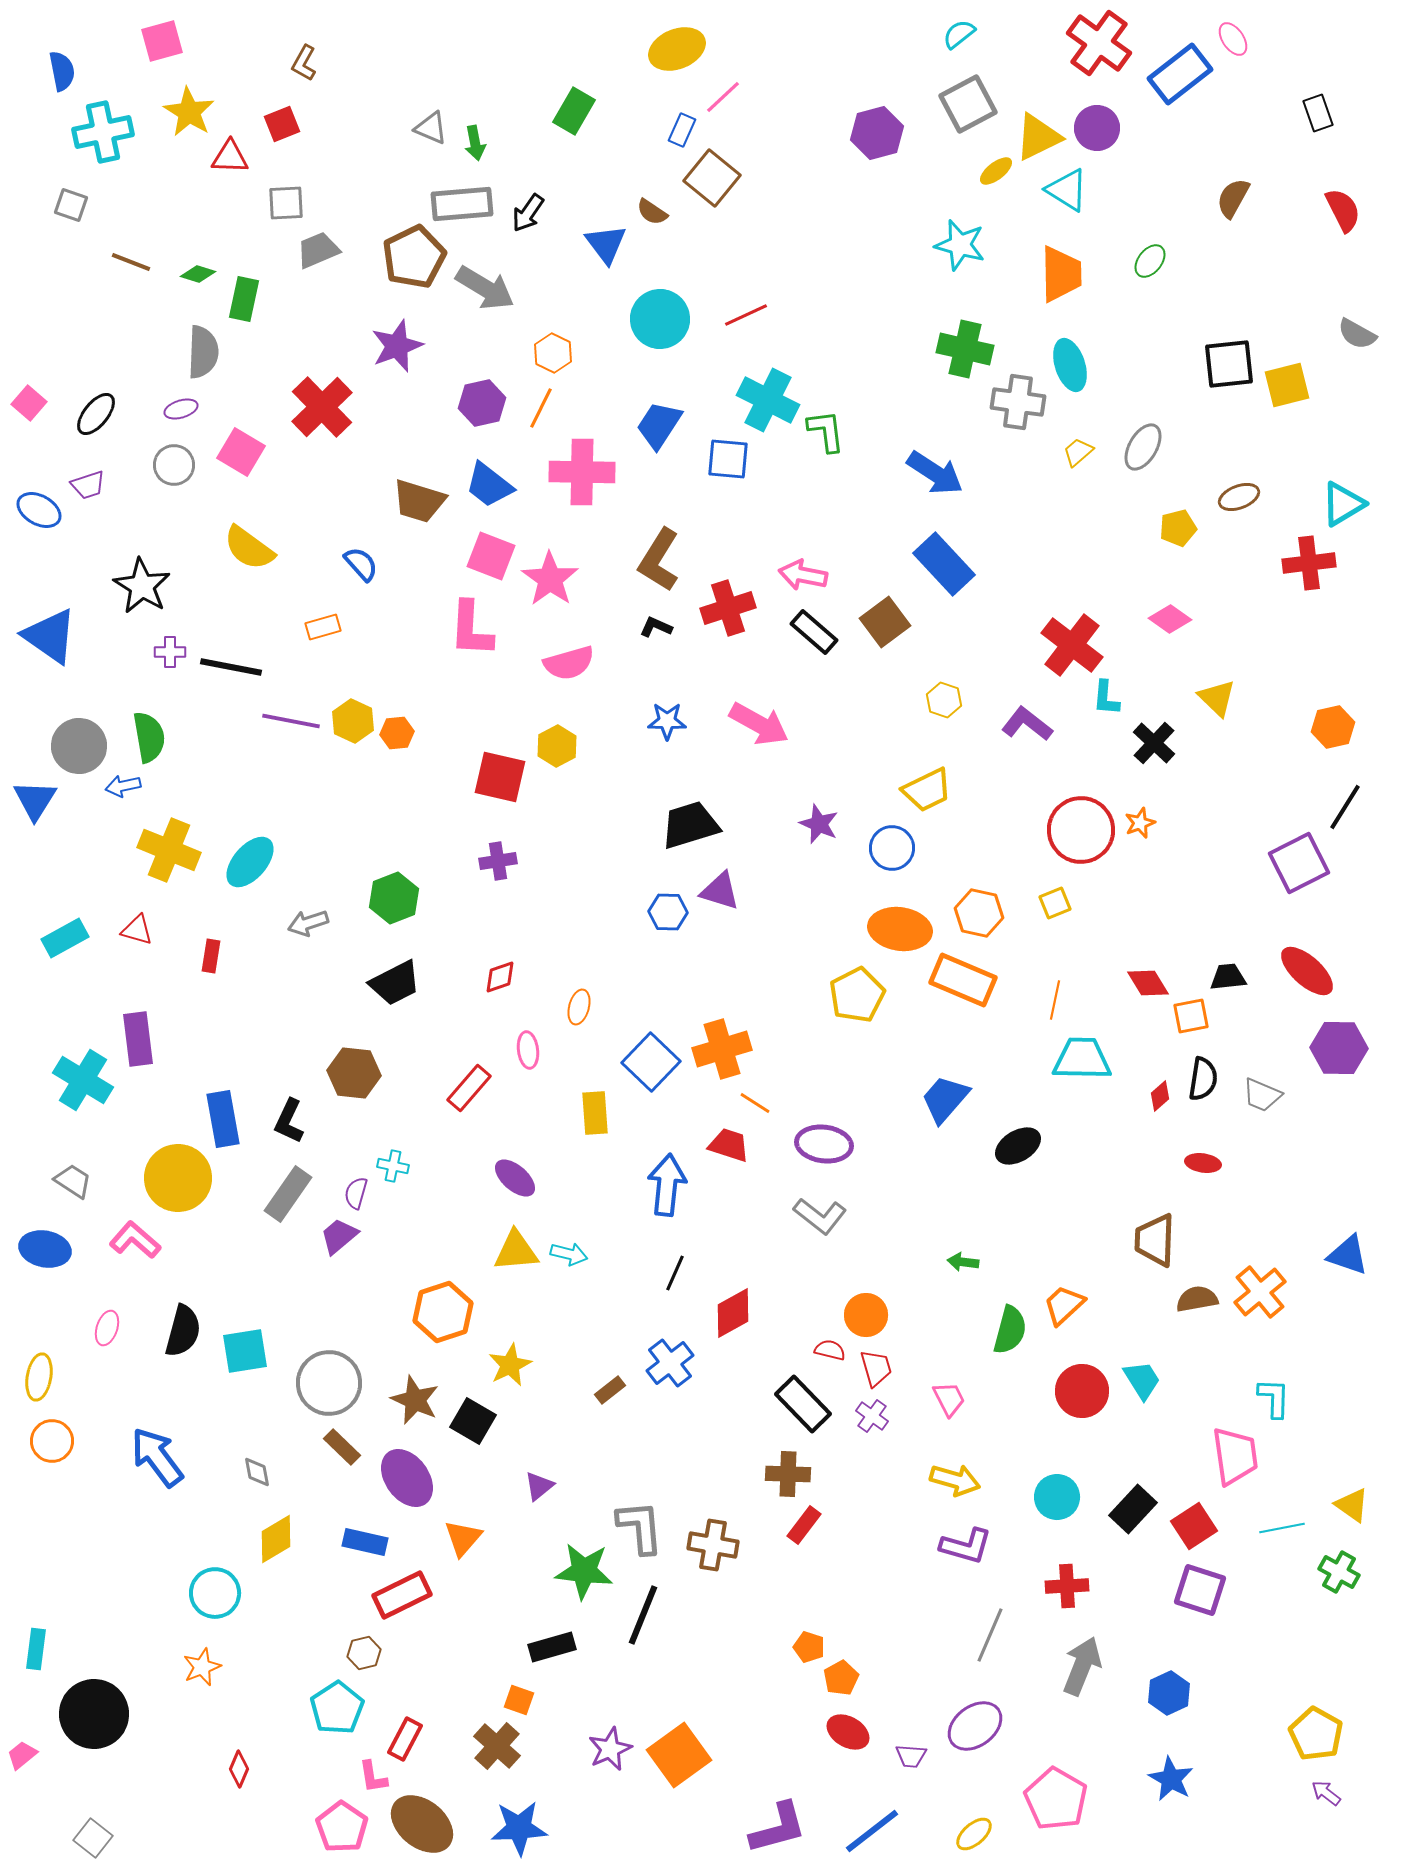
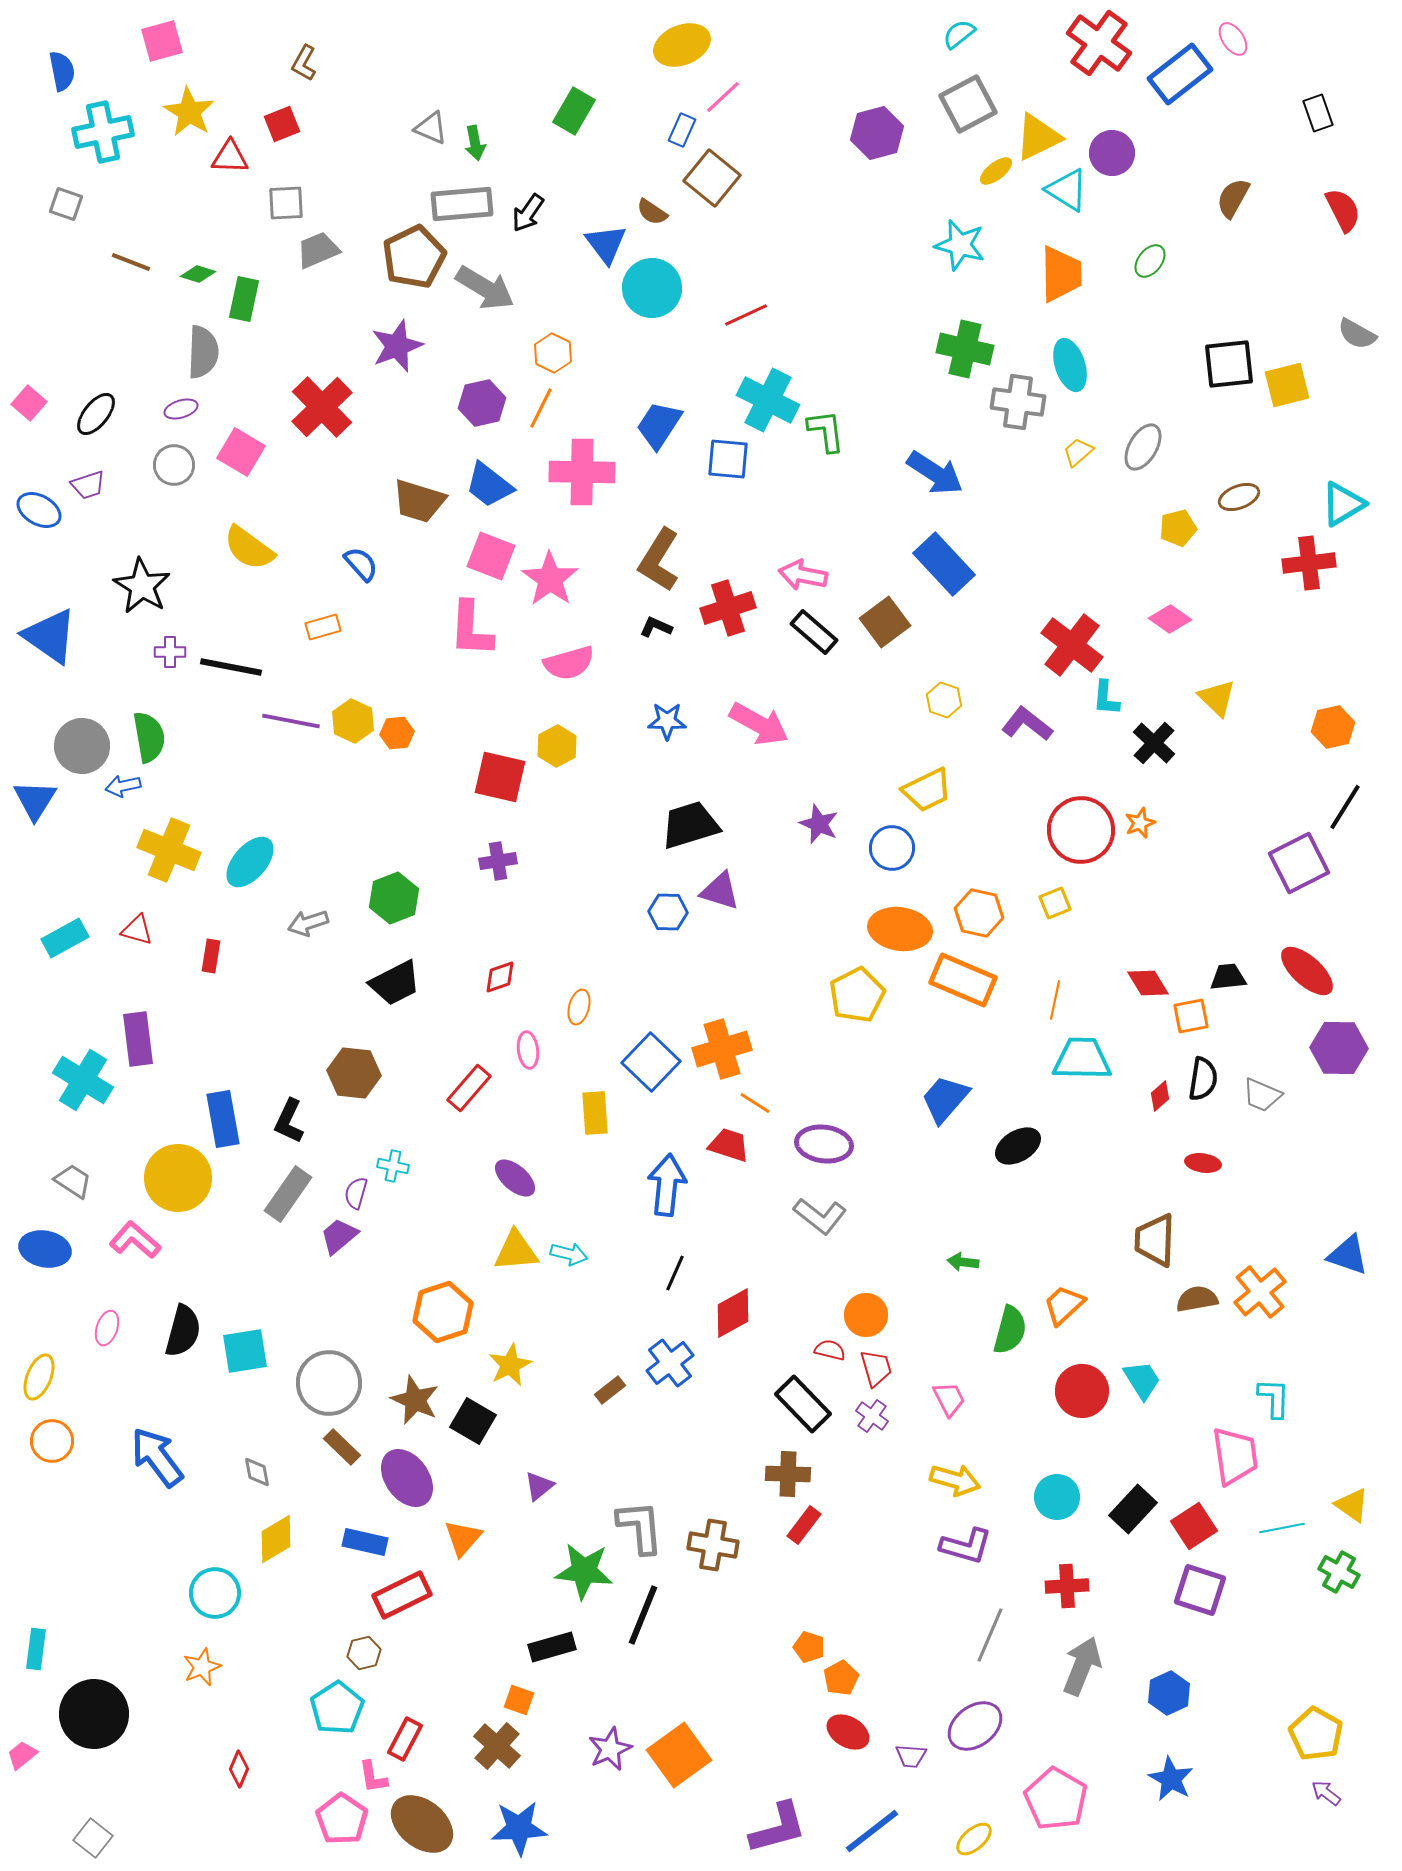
yellow ellipse at (677, 49): moved 5 px right, 4 px up
purple circle at (1097, 128): moved 15 px right, 25 px down
gray square at (71, 205): moved 5 px left, 1 px up
cyan circle at (660, 319): moved 8 px left, 31 px up
gray circle at (79, 746): moved 3 px right
yellow ellipse at (39, 1377): rotated 12 degrees clockwise
pink pentagon at (342, 1827): moved 8 px up
yellow ellipse at (974, 1834): moved 5 px down
